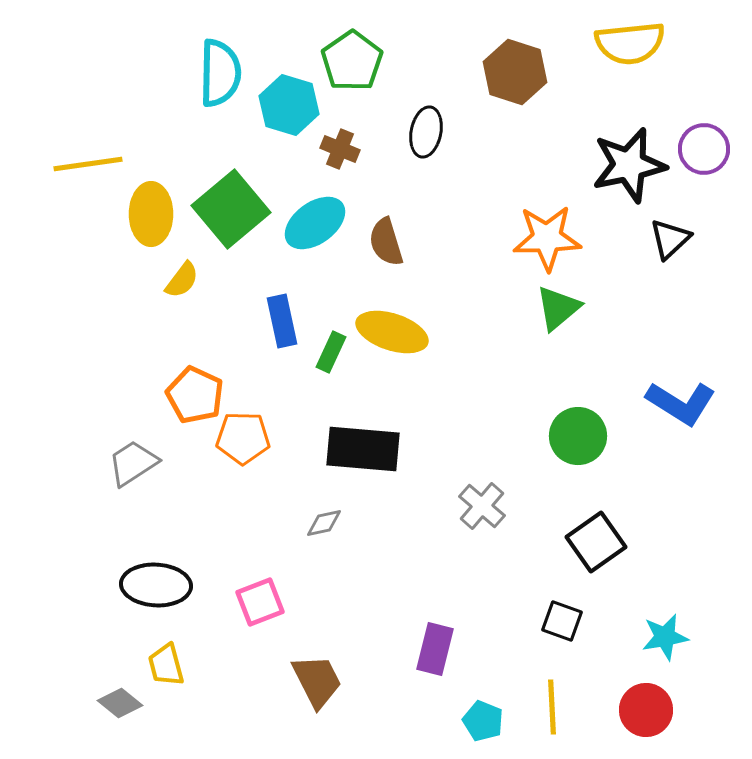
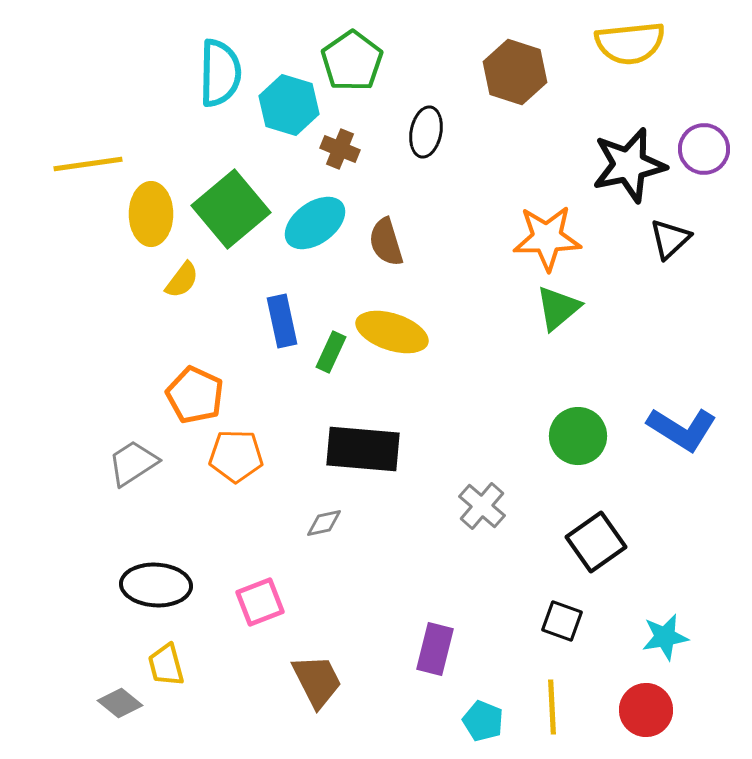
blue L-shape at (681, 403): moved 1 px right, 26 px down
orange pentagon at (243, 438): moved 7 px left, 18 px down
